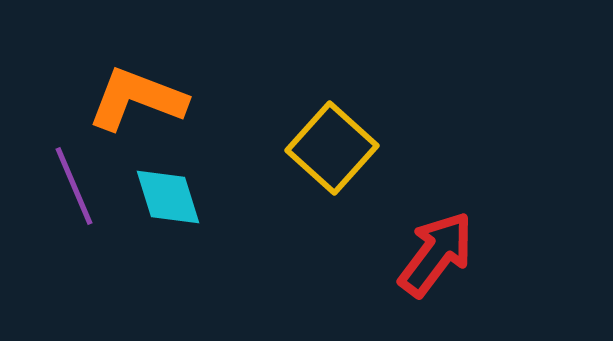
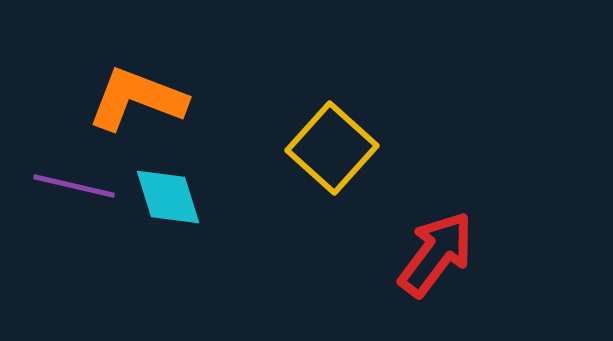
purple line: rotated 54 degrees counterclockwise
